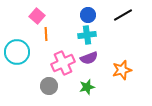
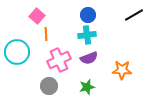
black line: moved 11 px right
pink cross: moved 4 px left, 3 px up
orange star: rotated 18 degrees clockwise
